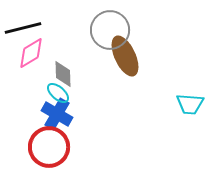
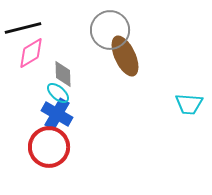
cyan trapezoid: moved 1 px left
